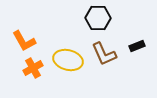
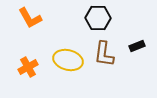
orange L-shape: moved 6 px right, 23 px up
brown L-shape: rotated 32 degrees clockwise
orange cross: moved 5 px left, 1 px up
